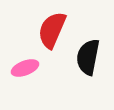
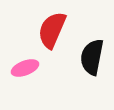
black semicircle: moved 4 px right
